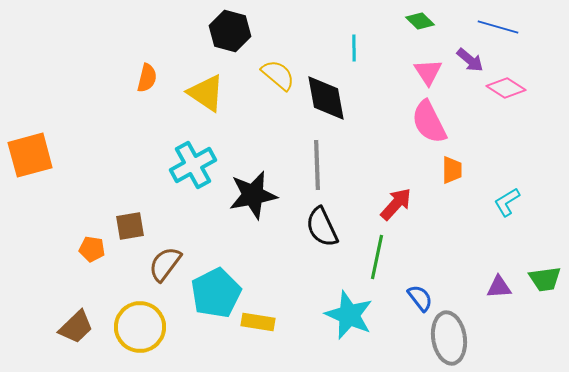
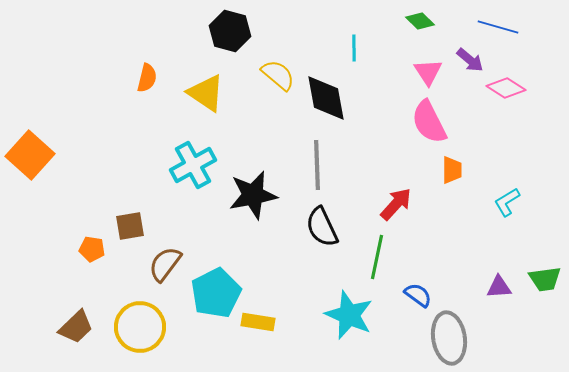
orange square: rotated 33 degrees counterclockwise
blue semicircle: moved 2 px left, 3 px up; rotated 16 degrees counterclockwise
